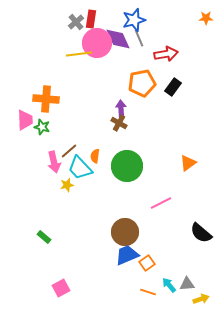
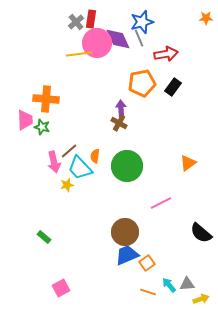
blue star: moved 8 px right, 2 px down
